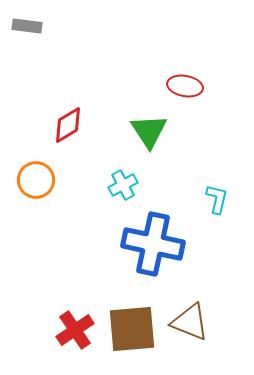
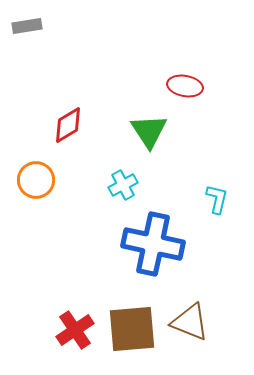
gray rectangle: rotated 16 degrees counterclockwise
